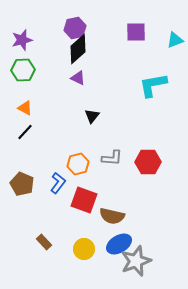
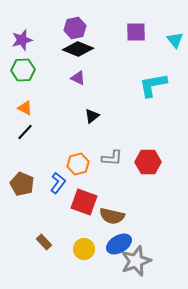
cyan triangle: rotated 48 degrees counterclockwise
black diamond: rotated 64 degrees clockwise
black triangle: rotated 14 degrees clockwise
red square: moved 2 px down
